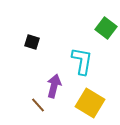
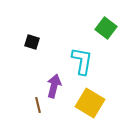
brown line: rotated 28 degrees clockwise
